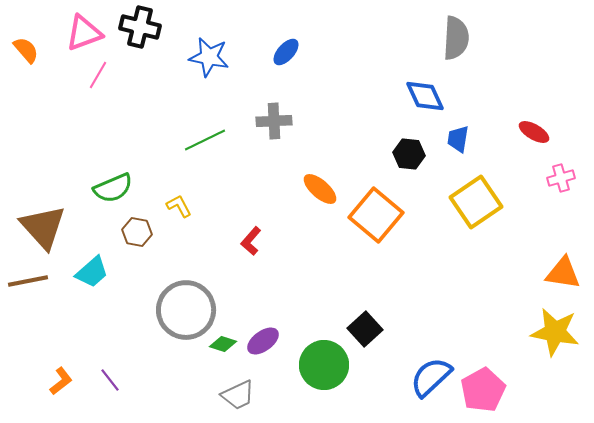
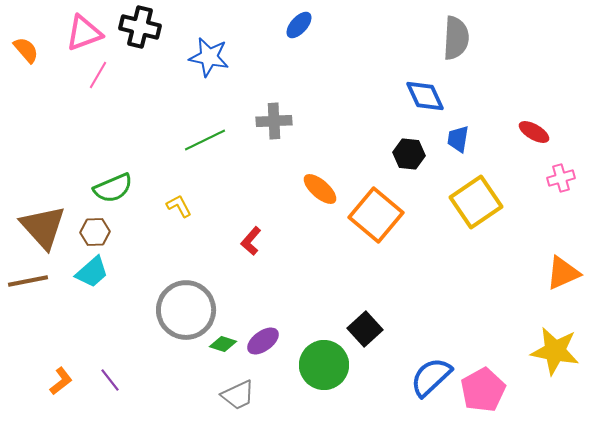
blue ellipse: moved 13 px right, 27 px up
brown hexagon: moved 42 px left; rotated 12 degrees counterclockwise
orange triangle: rotated 33 degrees counterclockwise
yellow star: moved 19 px down
